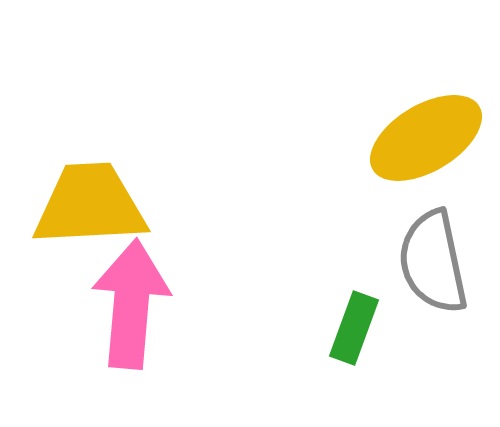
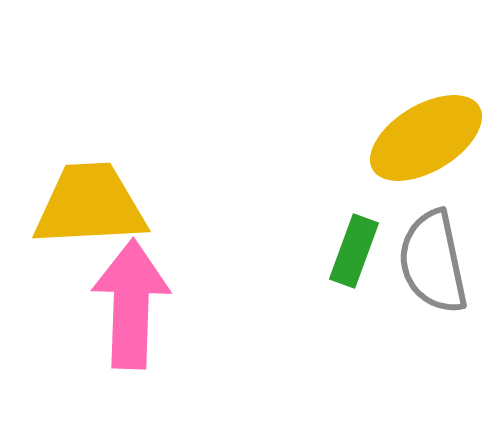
pink arrow: rotated 3 degrees counterclockwise
green rectangle: moved 77 px up
